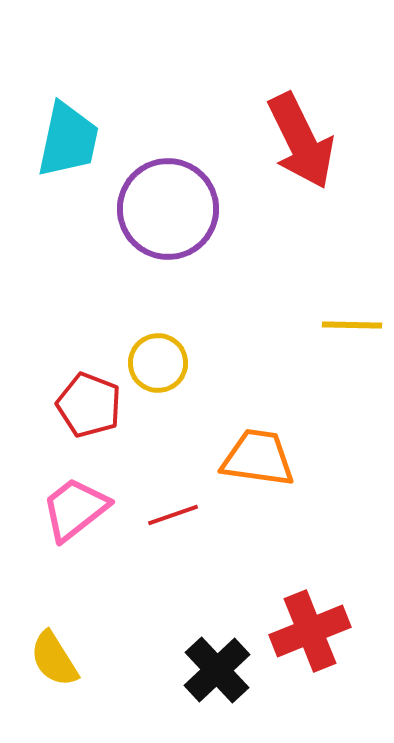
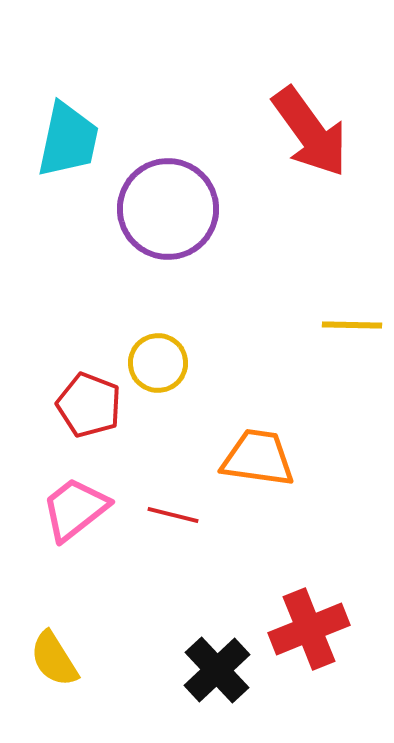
red arrow: moved 9 px right, 9 px up; rotated 10 degrees counterclockwise
red line: rotated 33 degrees clockwise
red cross: moved 1 px left, 2 px up
